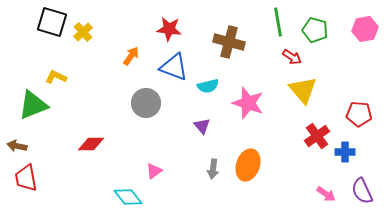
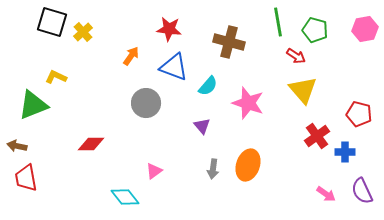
red arrow: moved 4 px right, 1 px up
cyan semicircle: rotated 35 degrees counterclockwise
red pentagon: rotated 10 degrees clockwise
cyan diamond: moved 3 px left
